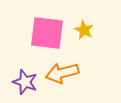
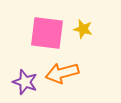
yellow star: moved 1 px left, 1 px up; rotated 12 degrees counterclockwise
